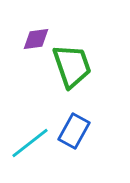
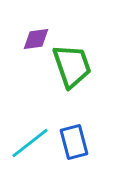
blue rectangle: moved 11 px down; rotated 44 degrees counterclockwise
